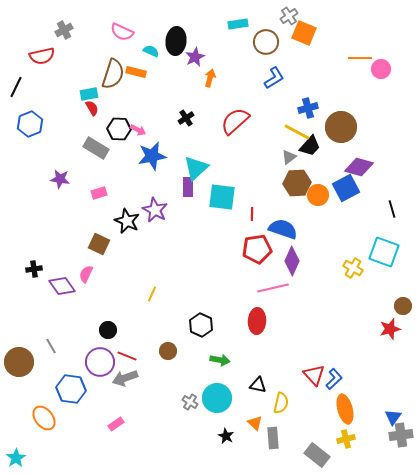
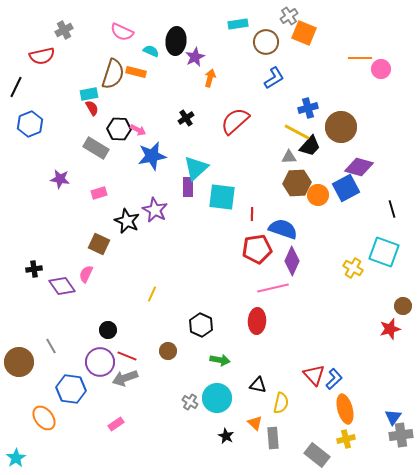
gray triangle at (289, 157): rotated 35 degrees clockwise
